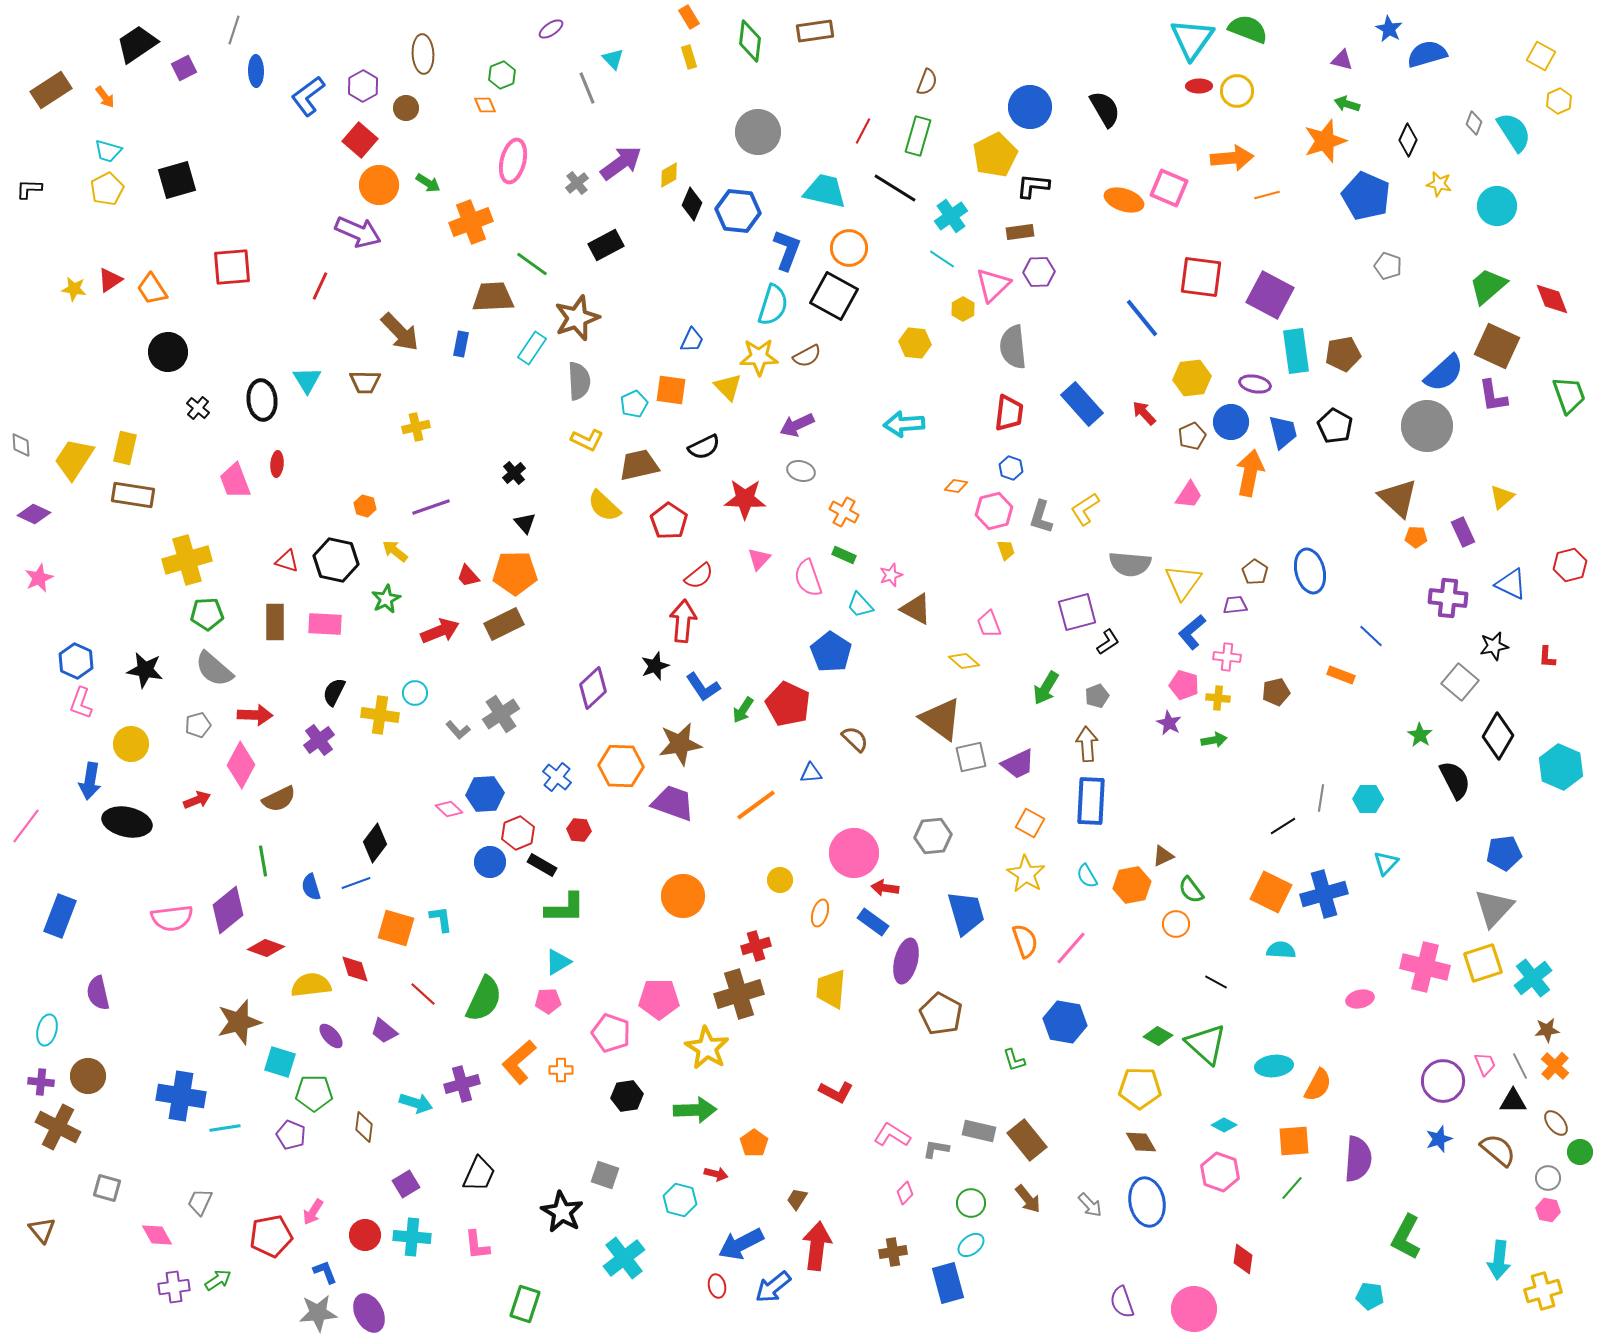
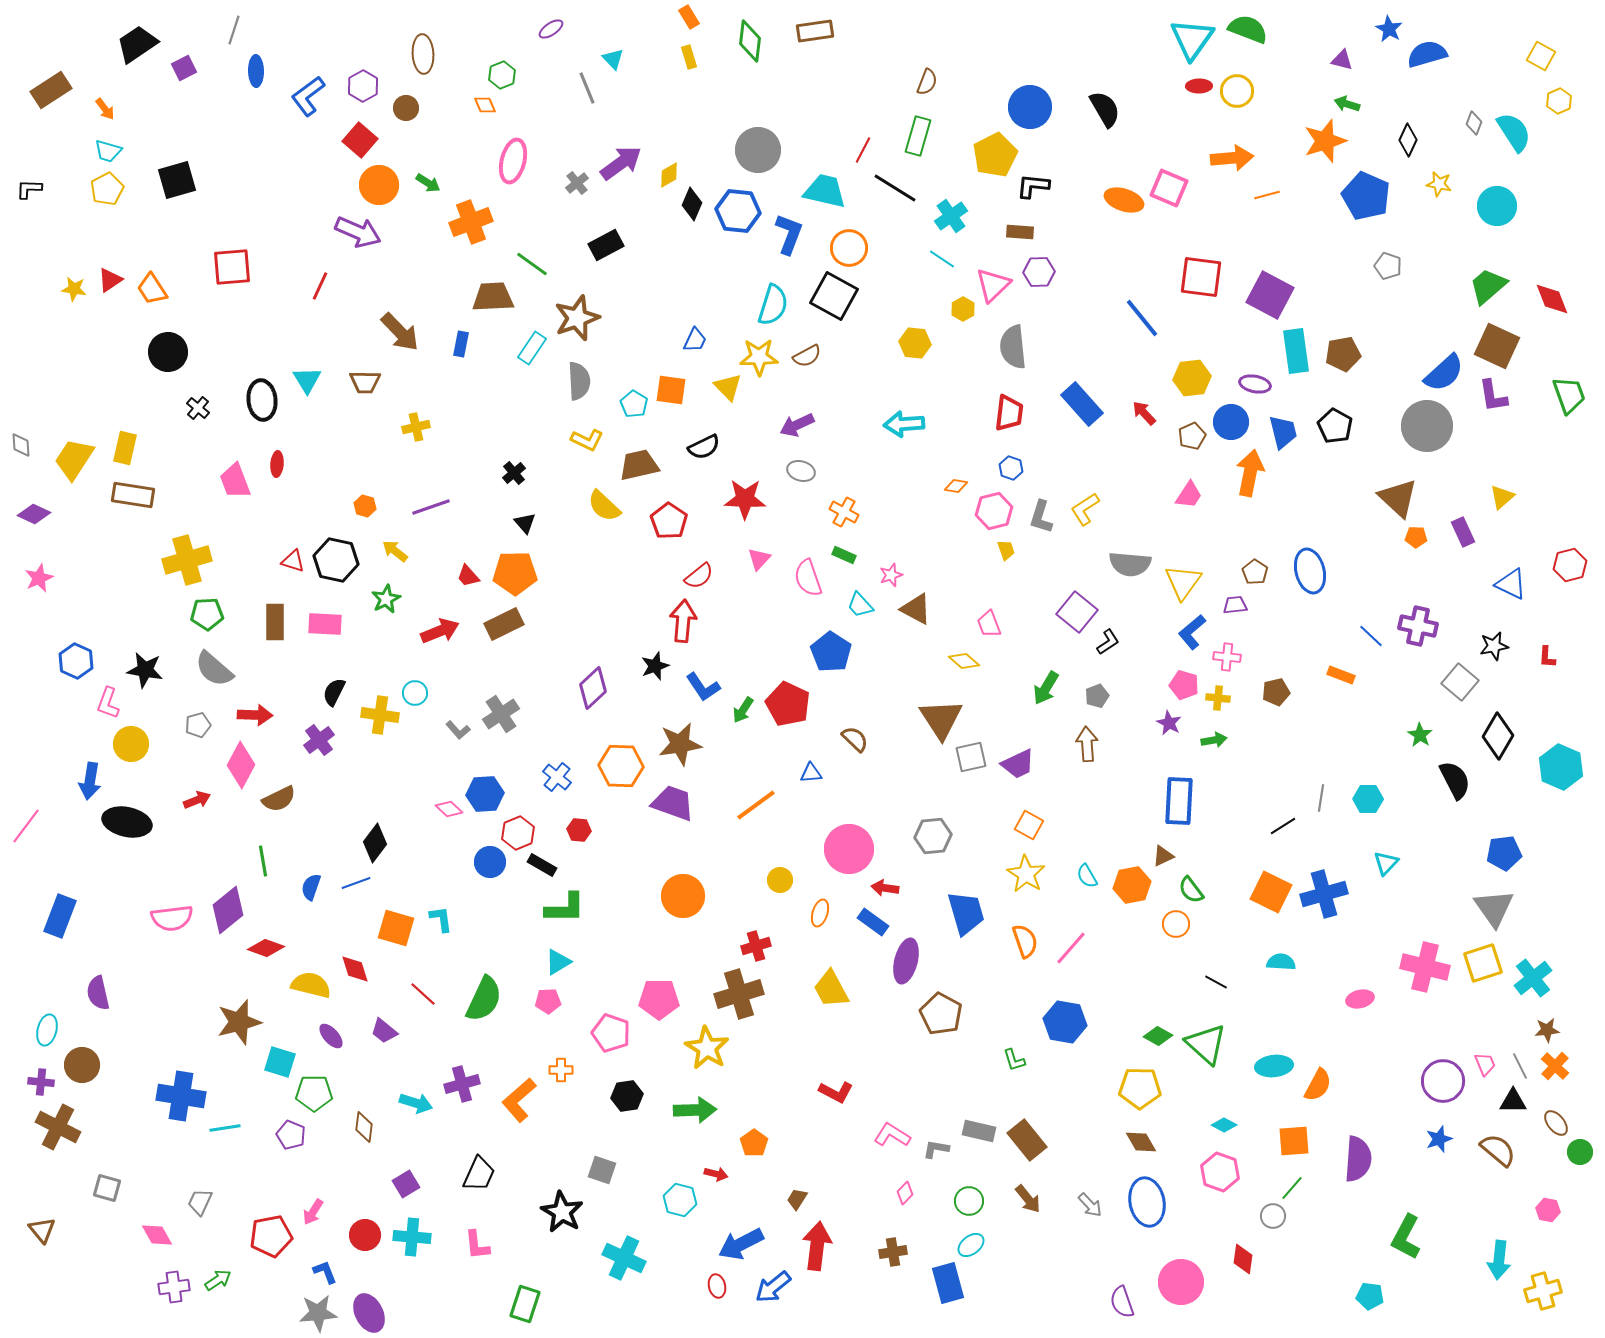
orange arrow at (105, 97): moved 12 px down
red line at (863, 131): moved 19 px down
gray circle at (758, 132): moved 18 px down
brown rectangle at (1020, 232): rotated 12 degrees clockwise
blue L-shape at (787, 250): moved 2 px right, 16 px up
blue trapezoid at (692, 340): moved 3 px right
cyan pentagon at (634, 404): rotated 16 degrees counterclockwise
red triangle at (287, 561): moved 6 px right
purple cross at (1448, 598): moved 30 px left, 28 px down; rotated 6 degrees clockwise
purple square at (1077, 612): rotated 36 degrees counterclockwise
pink L-shape at (81, 703): moved 27 px right
brown triangle at (941, 719): rotated 21 degrees clockwise
blue rectangle at (1091, 801): moved 88 px right
orange square at (1030, 823): moved 1 px left, 2 px down
pink circle at (854, 853): moved 5 px left, 4 px up
blue semicircle at (311, 887): rotated 36 degrees clockwise
gray triangle at (1494, 908): rotated 18 degrees counterclockwise
cyan semicircle at (1281, 950): moved 12 px down
yellow semicircle at (311, 985): rotated 21 degrees clockwise
yellow trapezoid at (831, 989): rotated 33 degrees counterclockwise
orange L-shape at (519, 1062): moved 38 px down
brown circle at (88, 1076): moved 6 px left, 11 px up
gray square at (605, 1175): moved 3 px left, 5 px up
gray circle at (1548, 1178): moved 275 px left, 38 px down
green circle at (971, 1203): moved 2 px left, 2 px up
cyan cross at (624, 1258): rotated 27 degrees counterclockwise
pink circle at (1194, 1309): moved 13 px left, 27 px up
